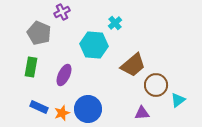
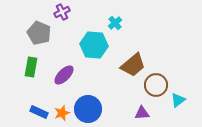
purple ellipse: rotated 20 degrees clockwise
blue rectangle: moved 5 px down
